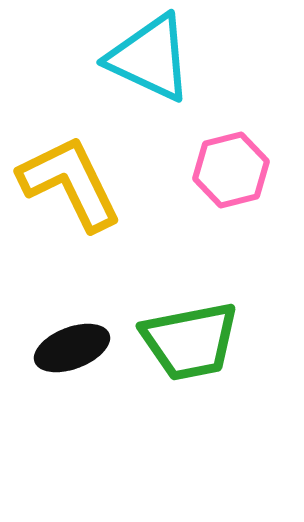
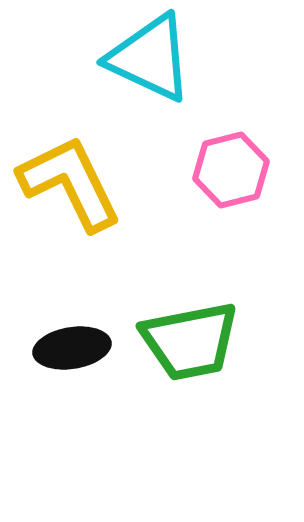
black ellipse: rotated 12 degrees clockwise
